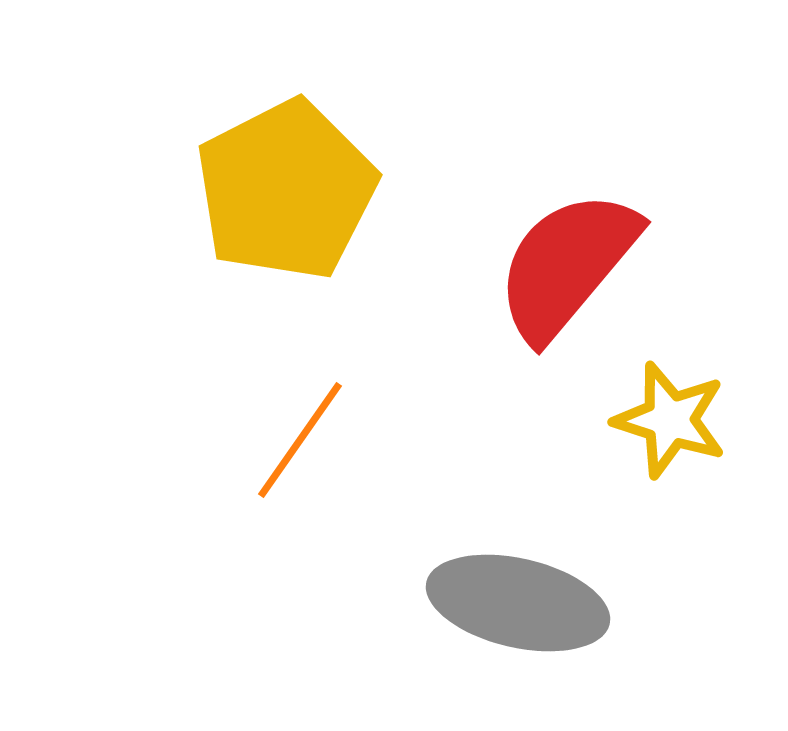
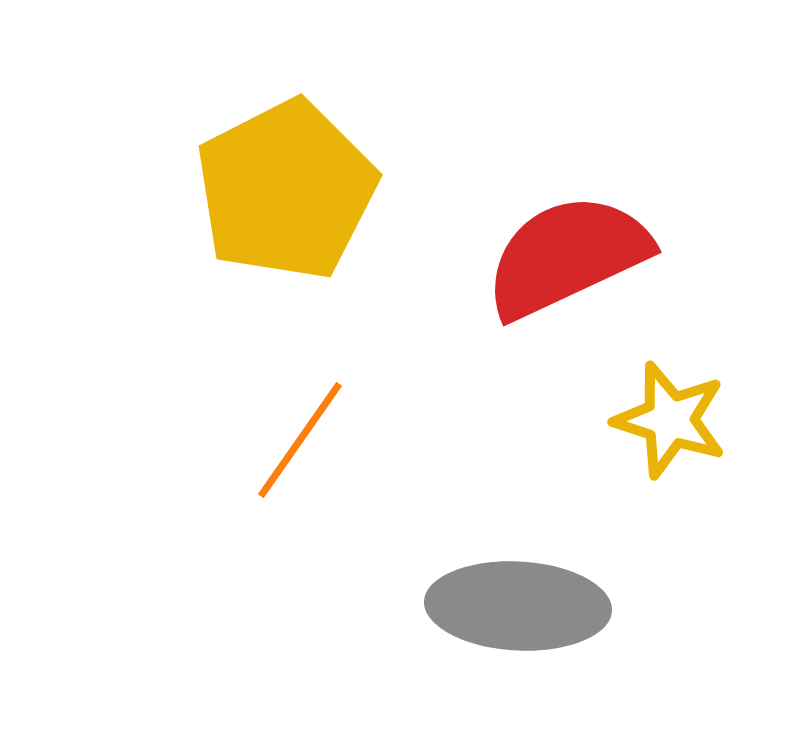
red semicircle: moved 9 px up; rotated 25 degrees clockwise
gray ellipse: moved 3 px down; rotated 10 degrees counterclockwise
